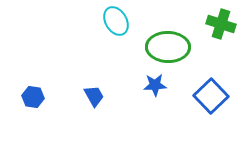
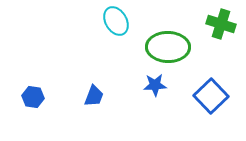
blue trapezoid: rotated 50 degrees clockwise
